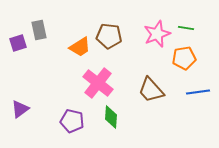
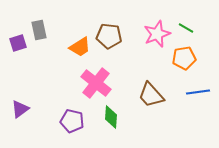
green line: rotated 21 degrees clockwise
pink cross: moved 2 px left
brown trapezoid: moved 5 px down
